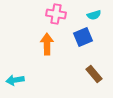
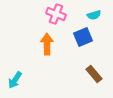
pink cross: rotated 12 degrees clockwise
cyan arrow: rotated 48 degrees counterclockwise
